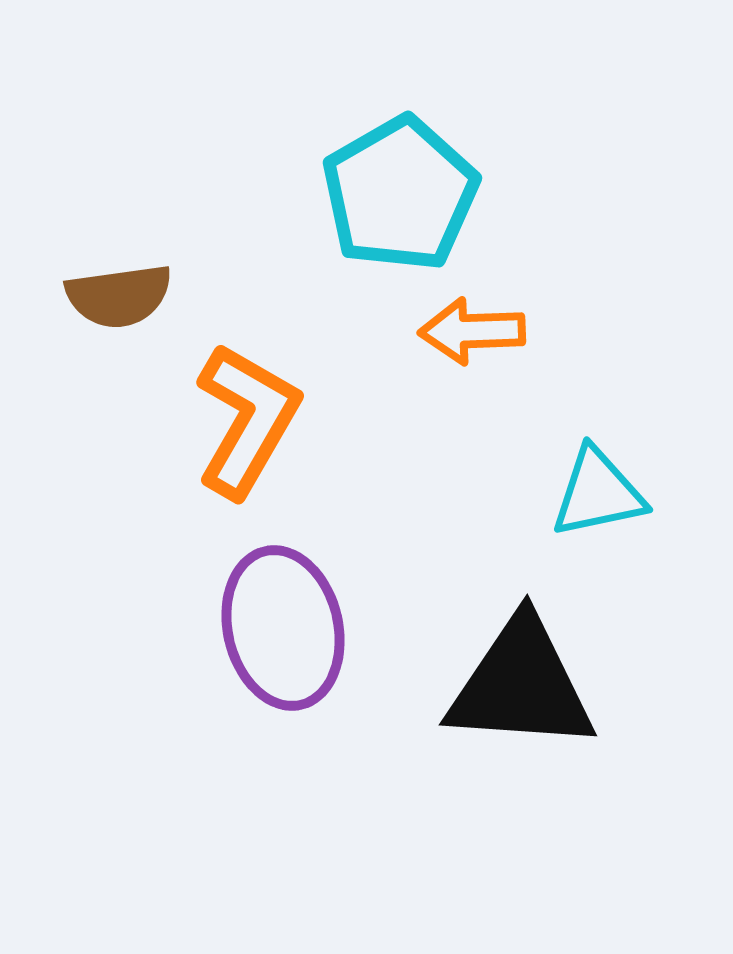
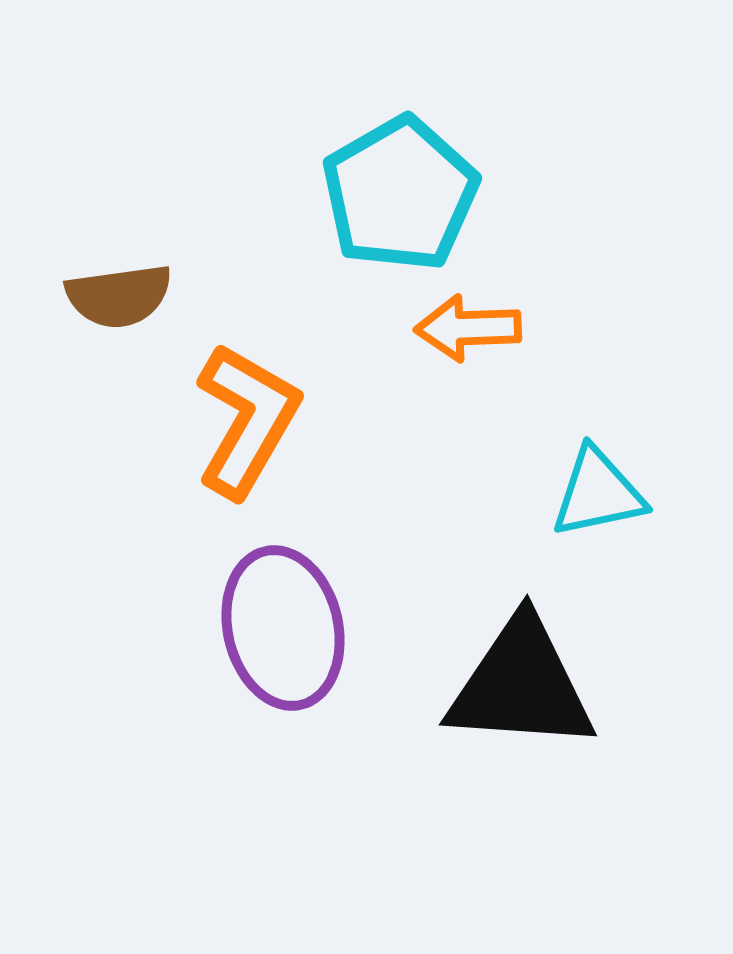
orange arrow: moved 4 px left, 3 px up
